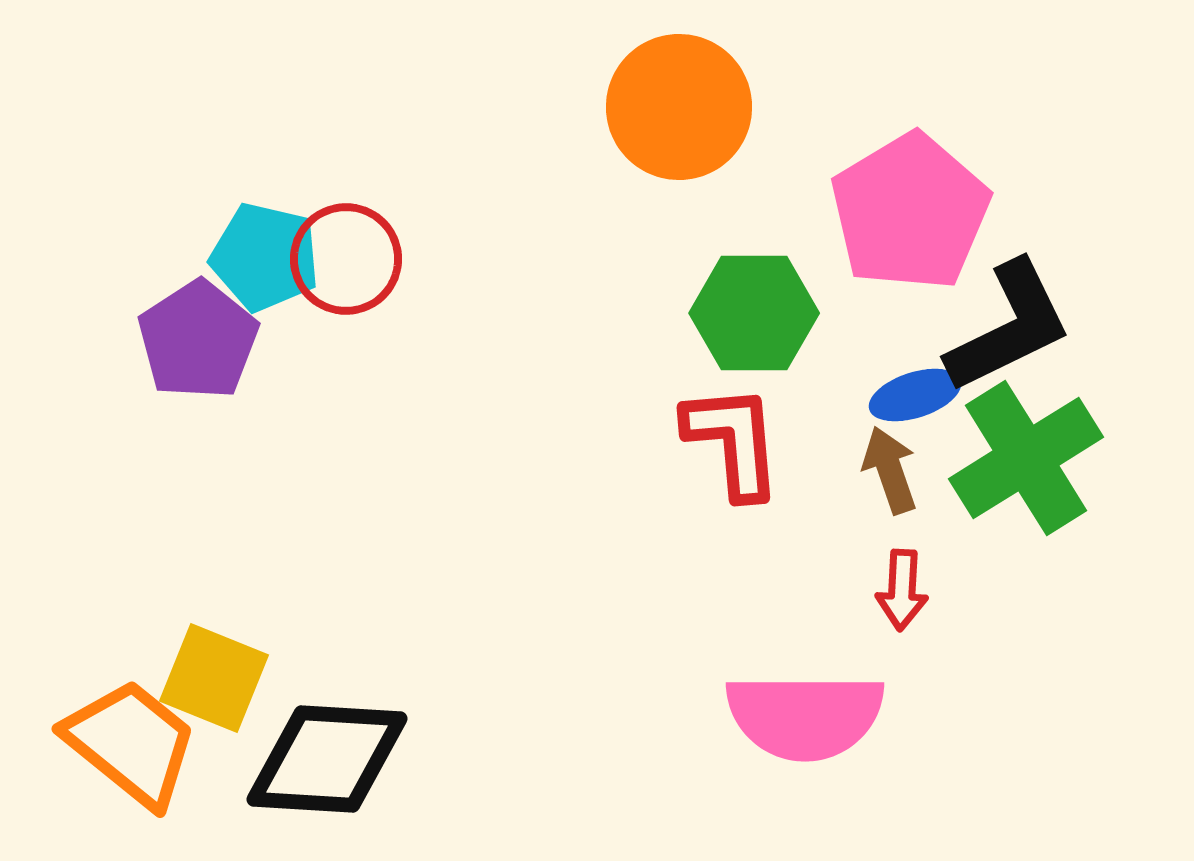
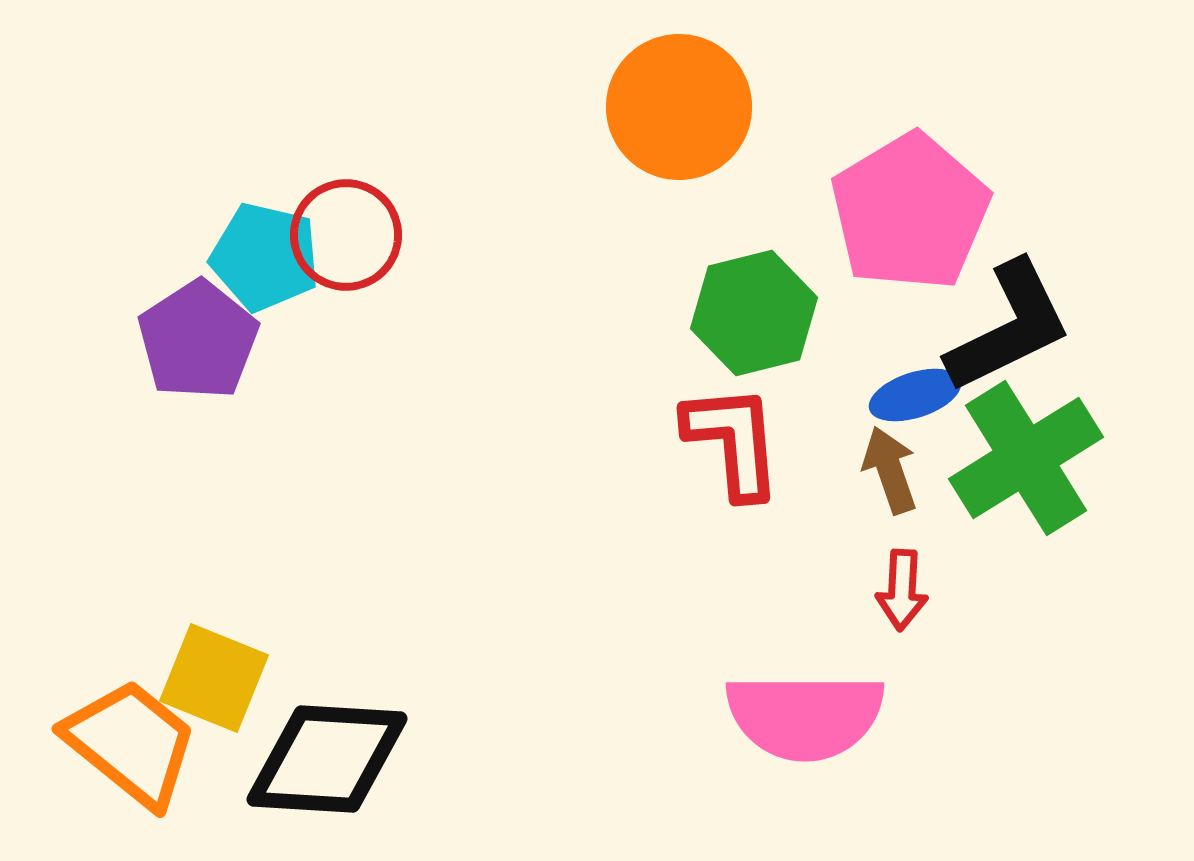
red circle: moved 24 px up
green hexagon: rotated 14 degrees counterclockwise
